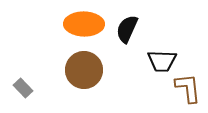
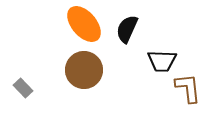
orange ellipse: rotated 48 degrees clockwise
